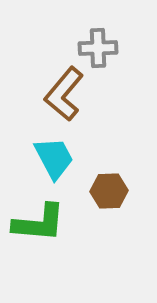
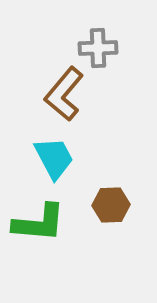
brown hexagon: moved 2 px right, 14 px down
